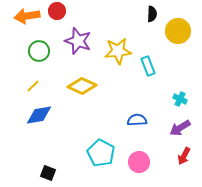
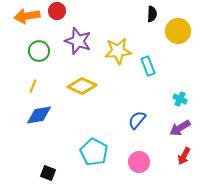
yellow line: rotated 24 degrees counterclockwise
blue semicircle: rotated 48 degrees counterclockwise
cyan pentagon: moved 7 px left, 1 px up
